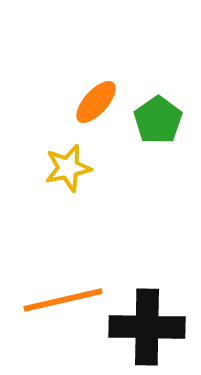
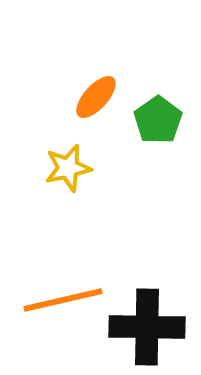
orange ellipse: moved 5 px up
